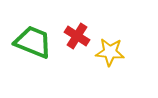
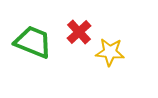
red cross: moved 2 px right, 4 px up; rotated 15 degrees clockwise
